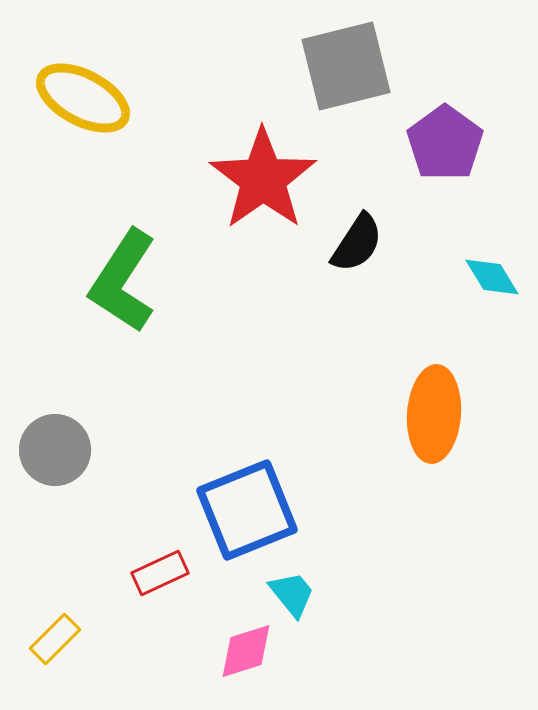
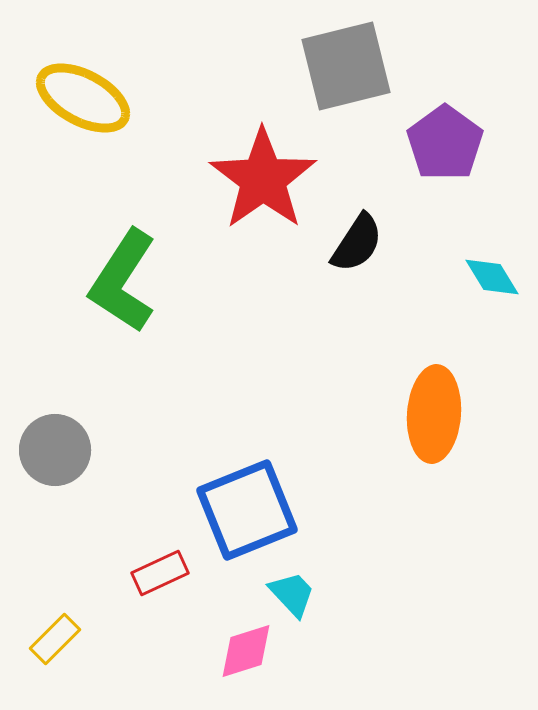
cyan trapezoid: rotated 4 degrees counterclockwise
